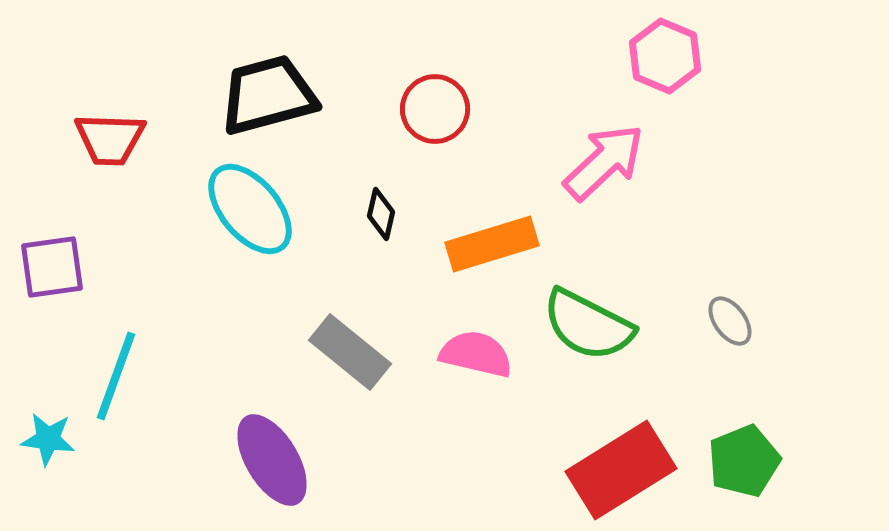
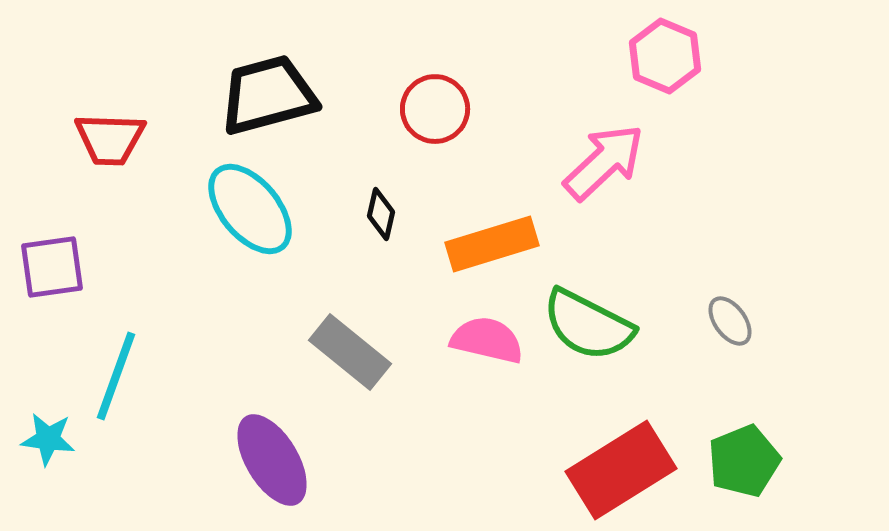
pink semicircle: moved 11 px right, 14 px up
